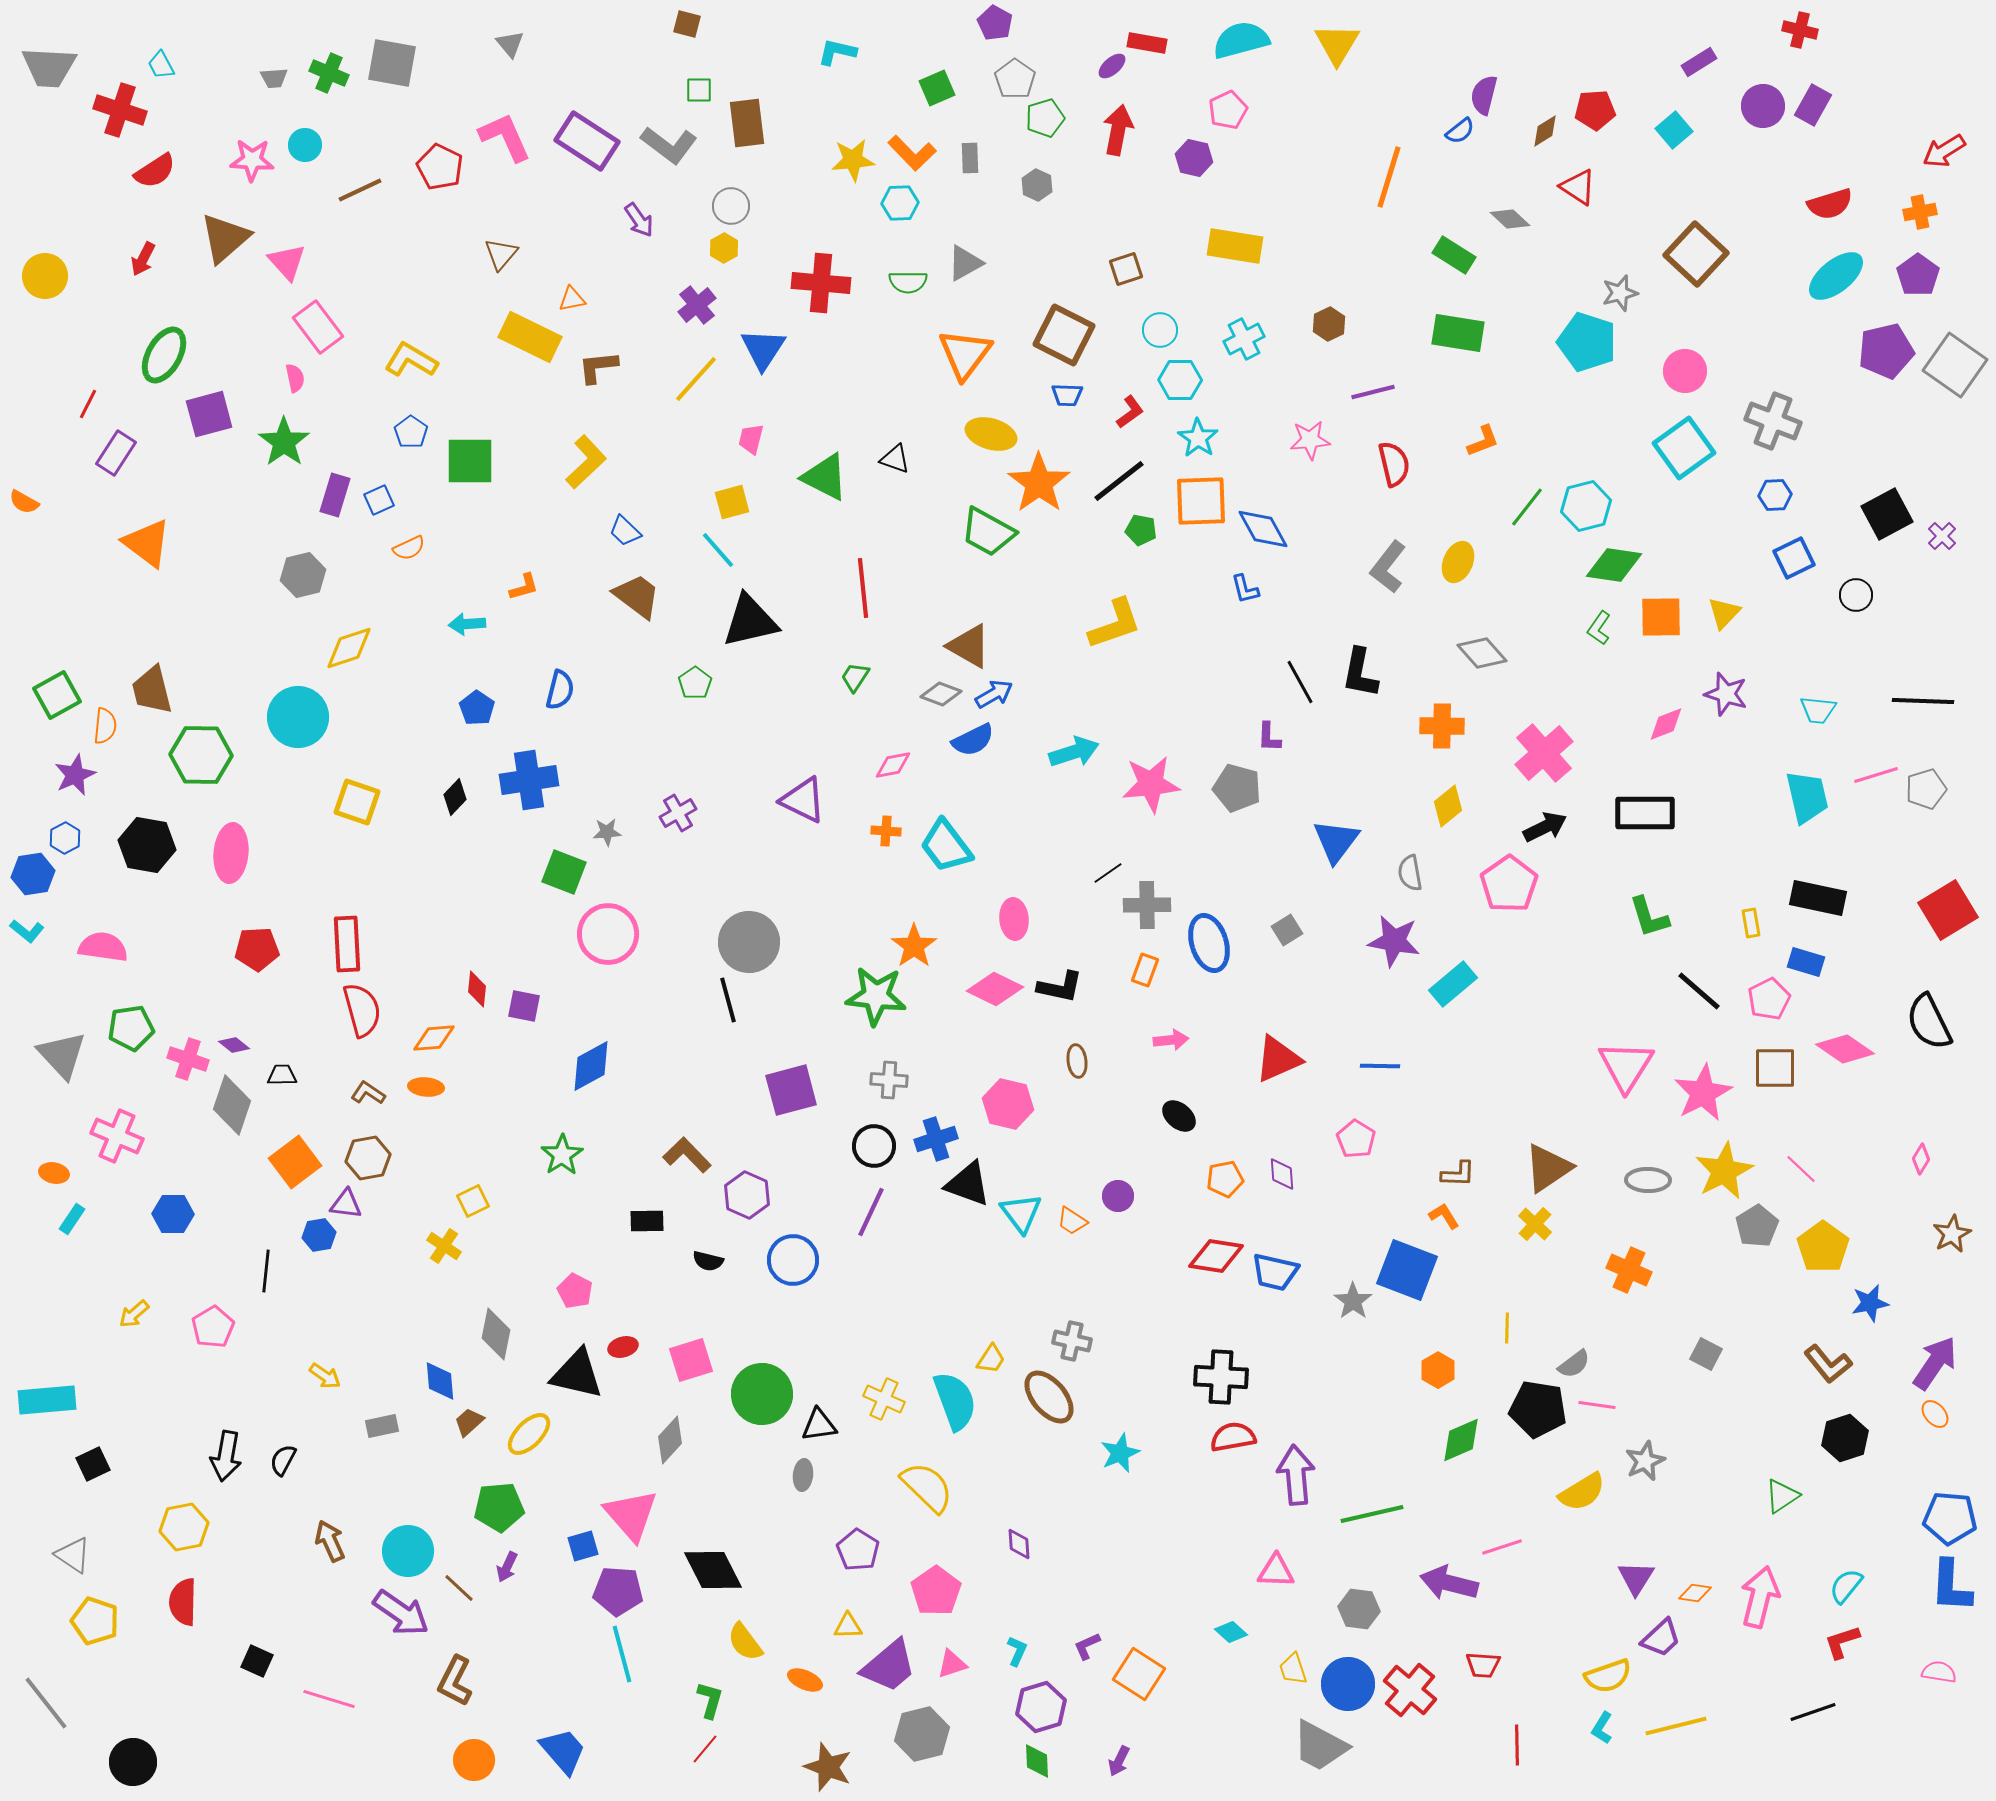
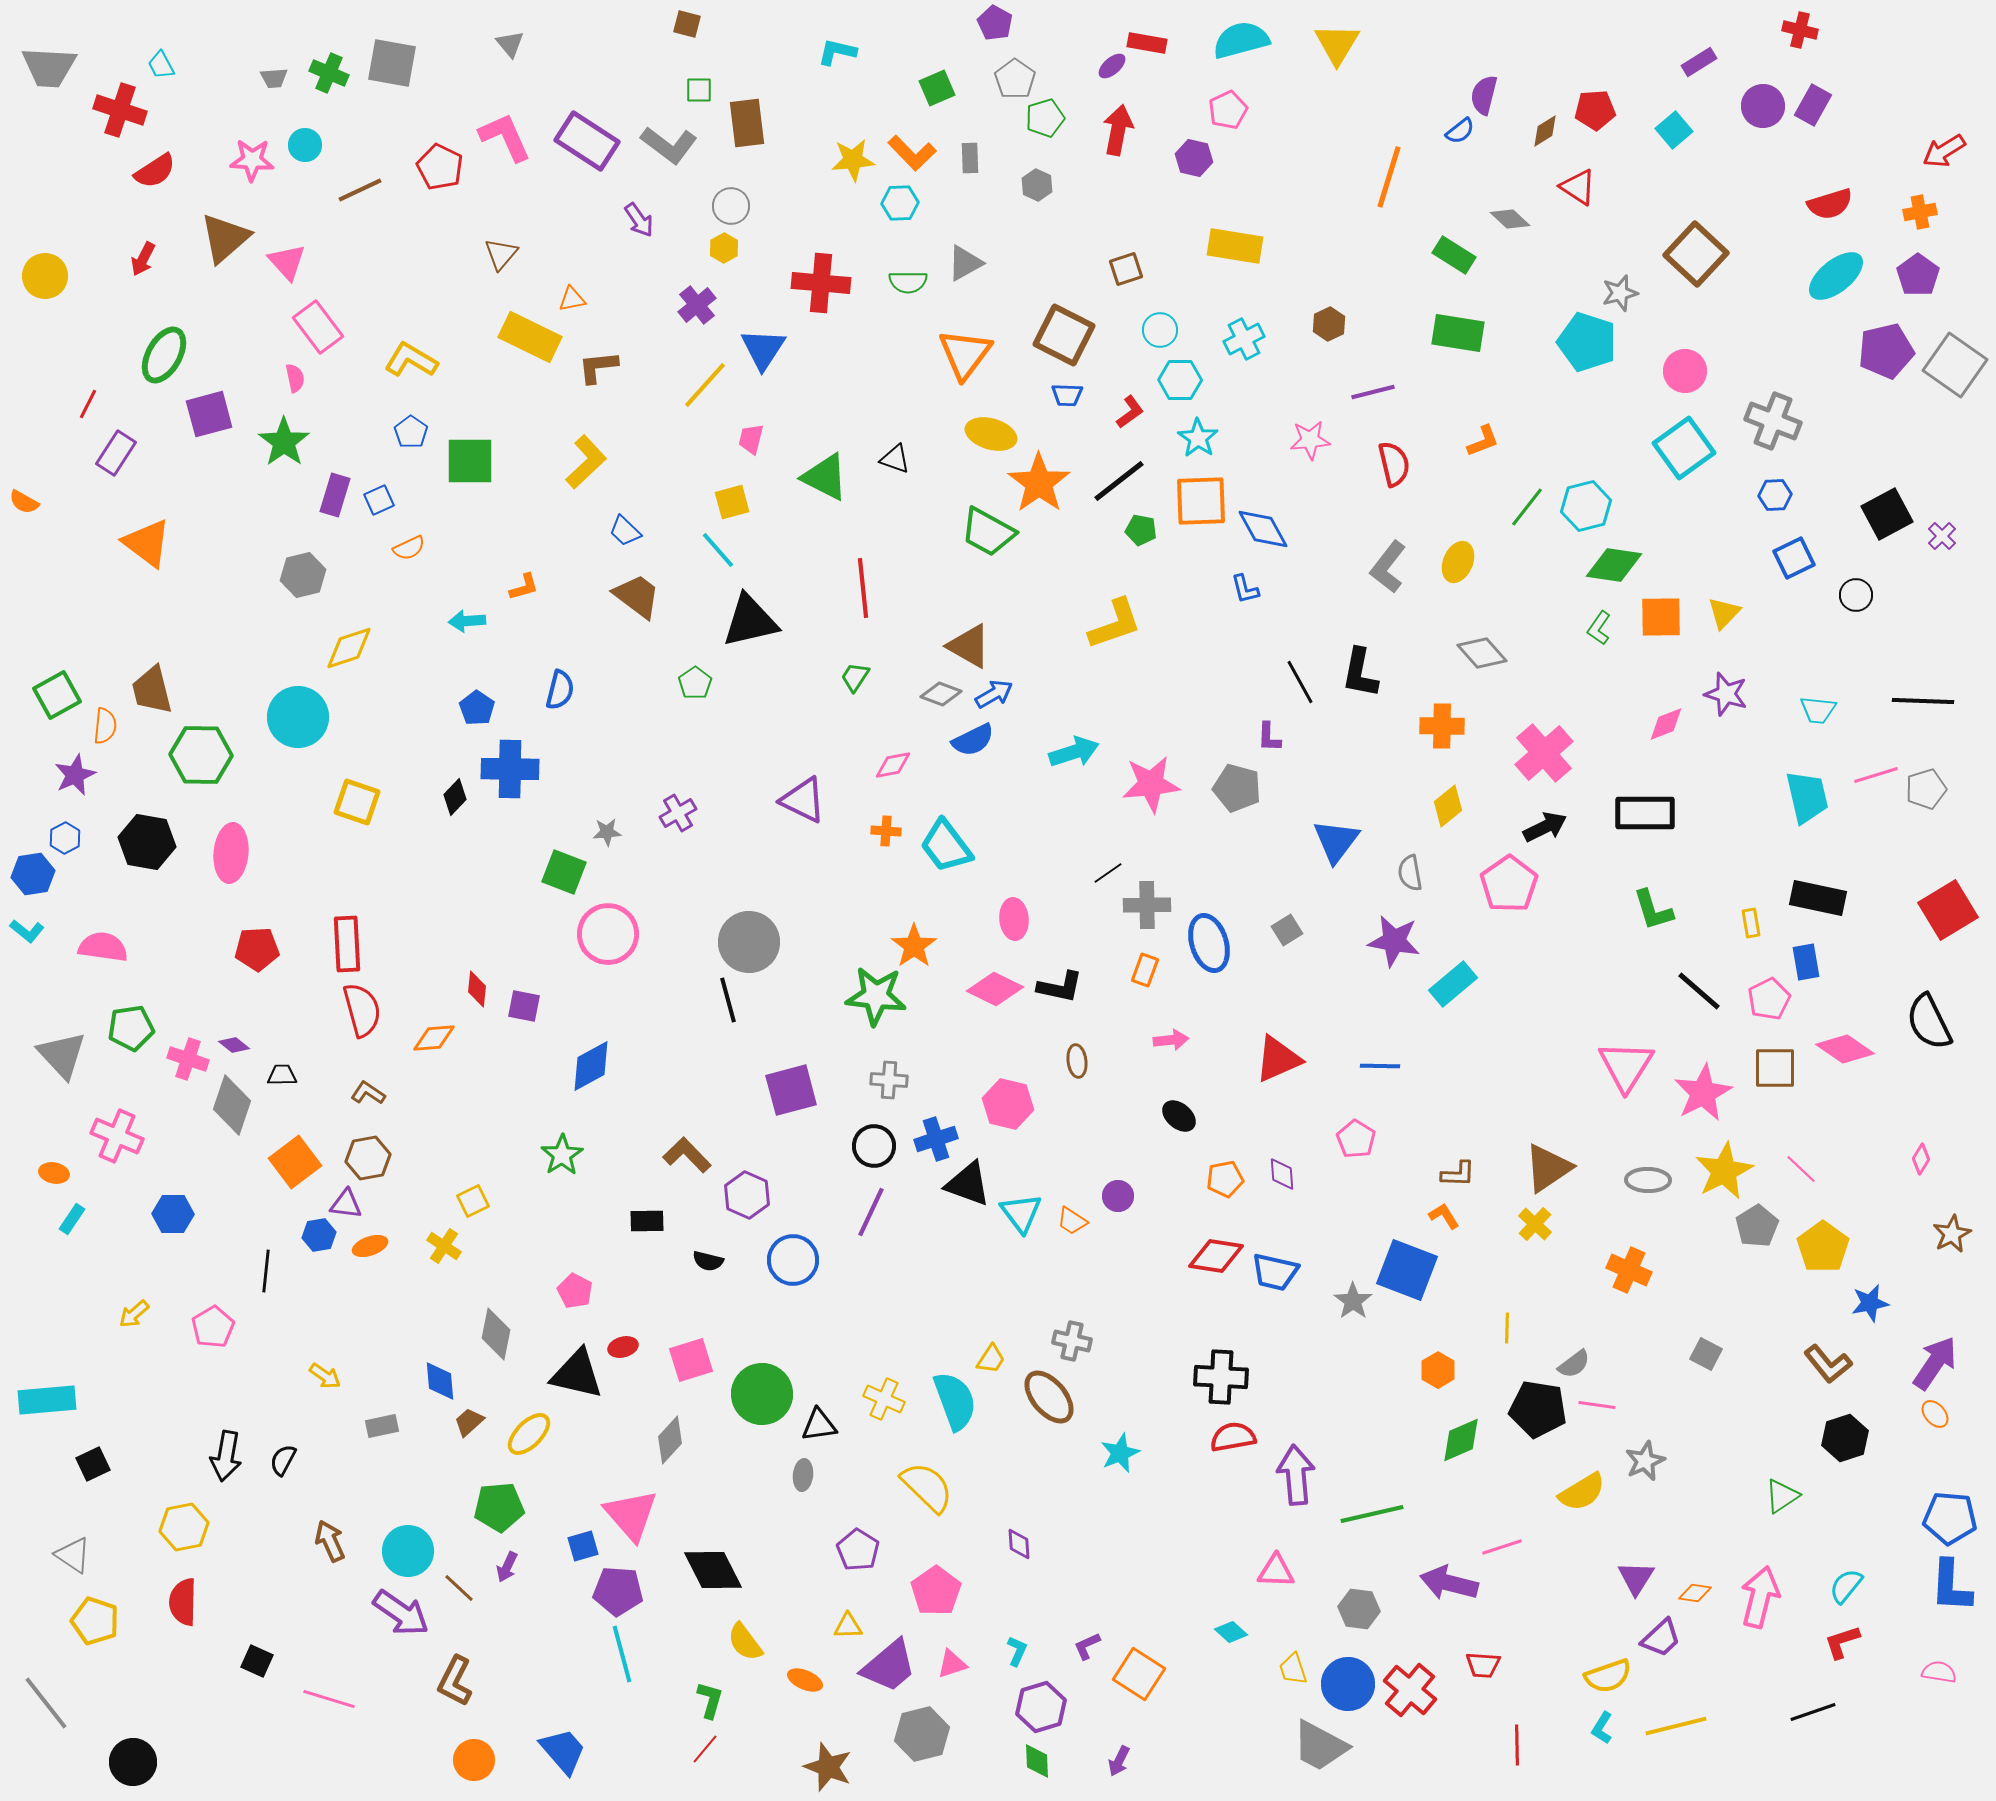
yellow line at (696, 379): moved 9 px right, 6 px down
cyan arrow at (467, 624): moved 3 px up
blue cross at (529, 780): moved 19 px left, 11 px up; rotated 10 degrees clockwise
black hexagon at (147, 845): moved 3 px up
green L-shape at (1649, 917): moved 4 px right, 7 px up
blue rectangle at (1806, 962): rotated 63 degrees clockwise
orange ellipse at (426, 1087): moved 56 px left, 159 px down; rotated 24 degrees counterclockwise
